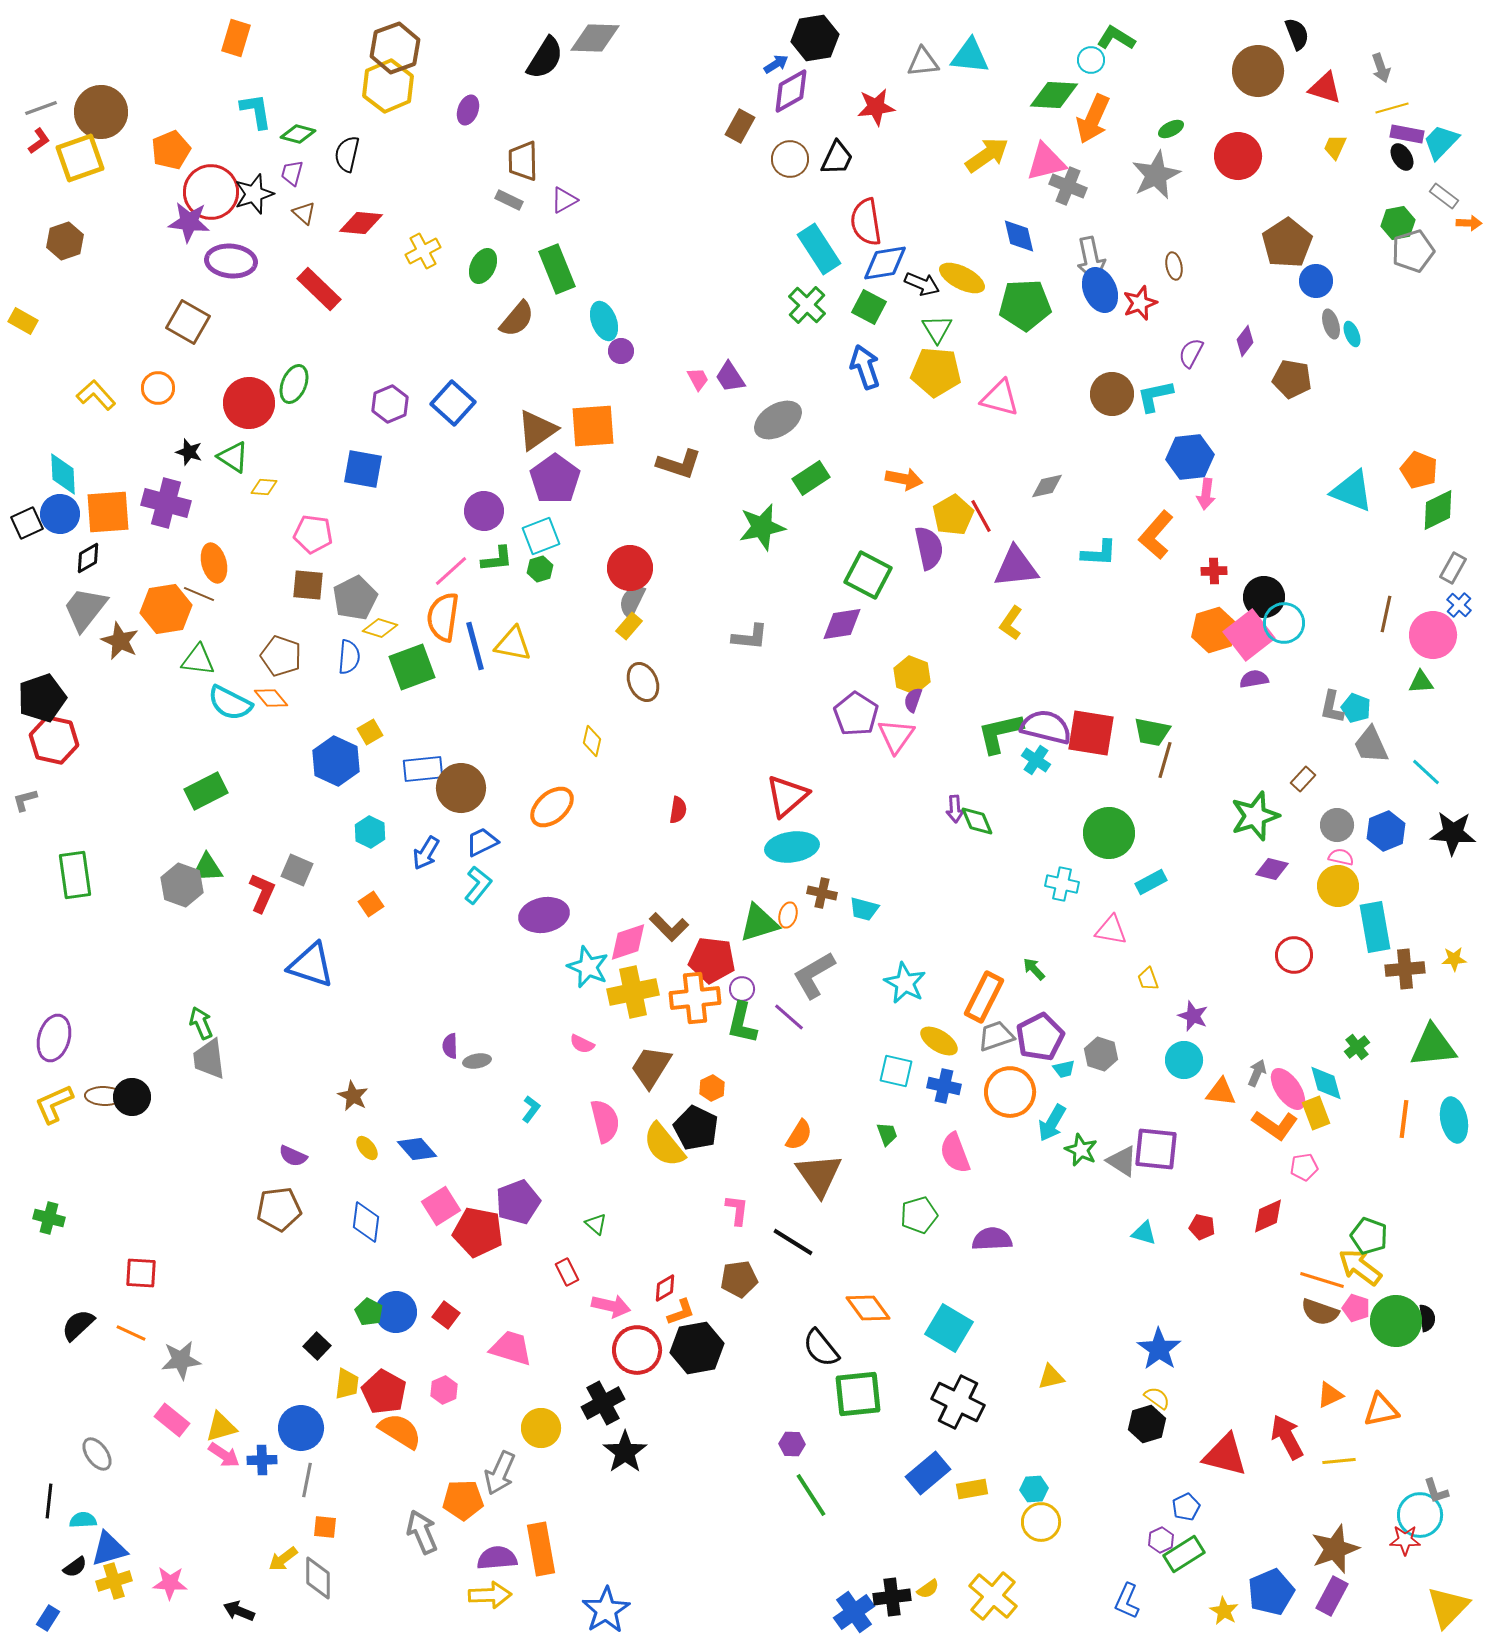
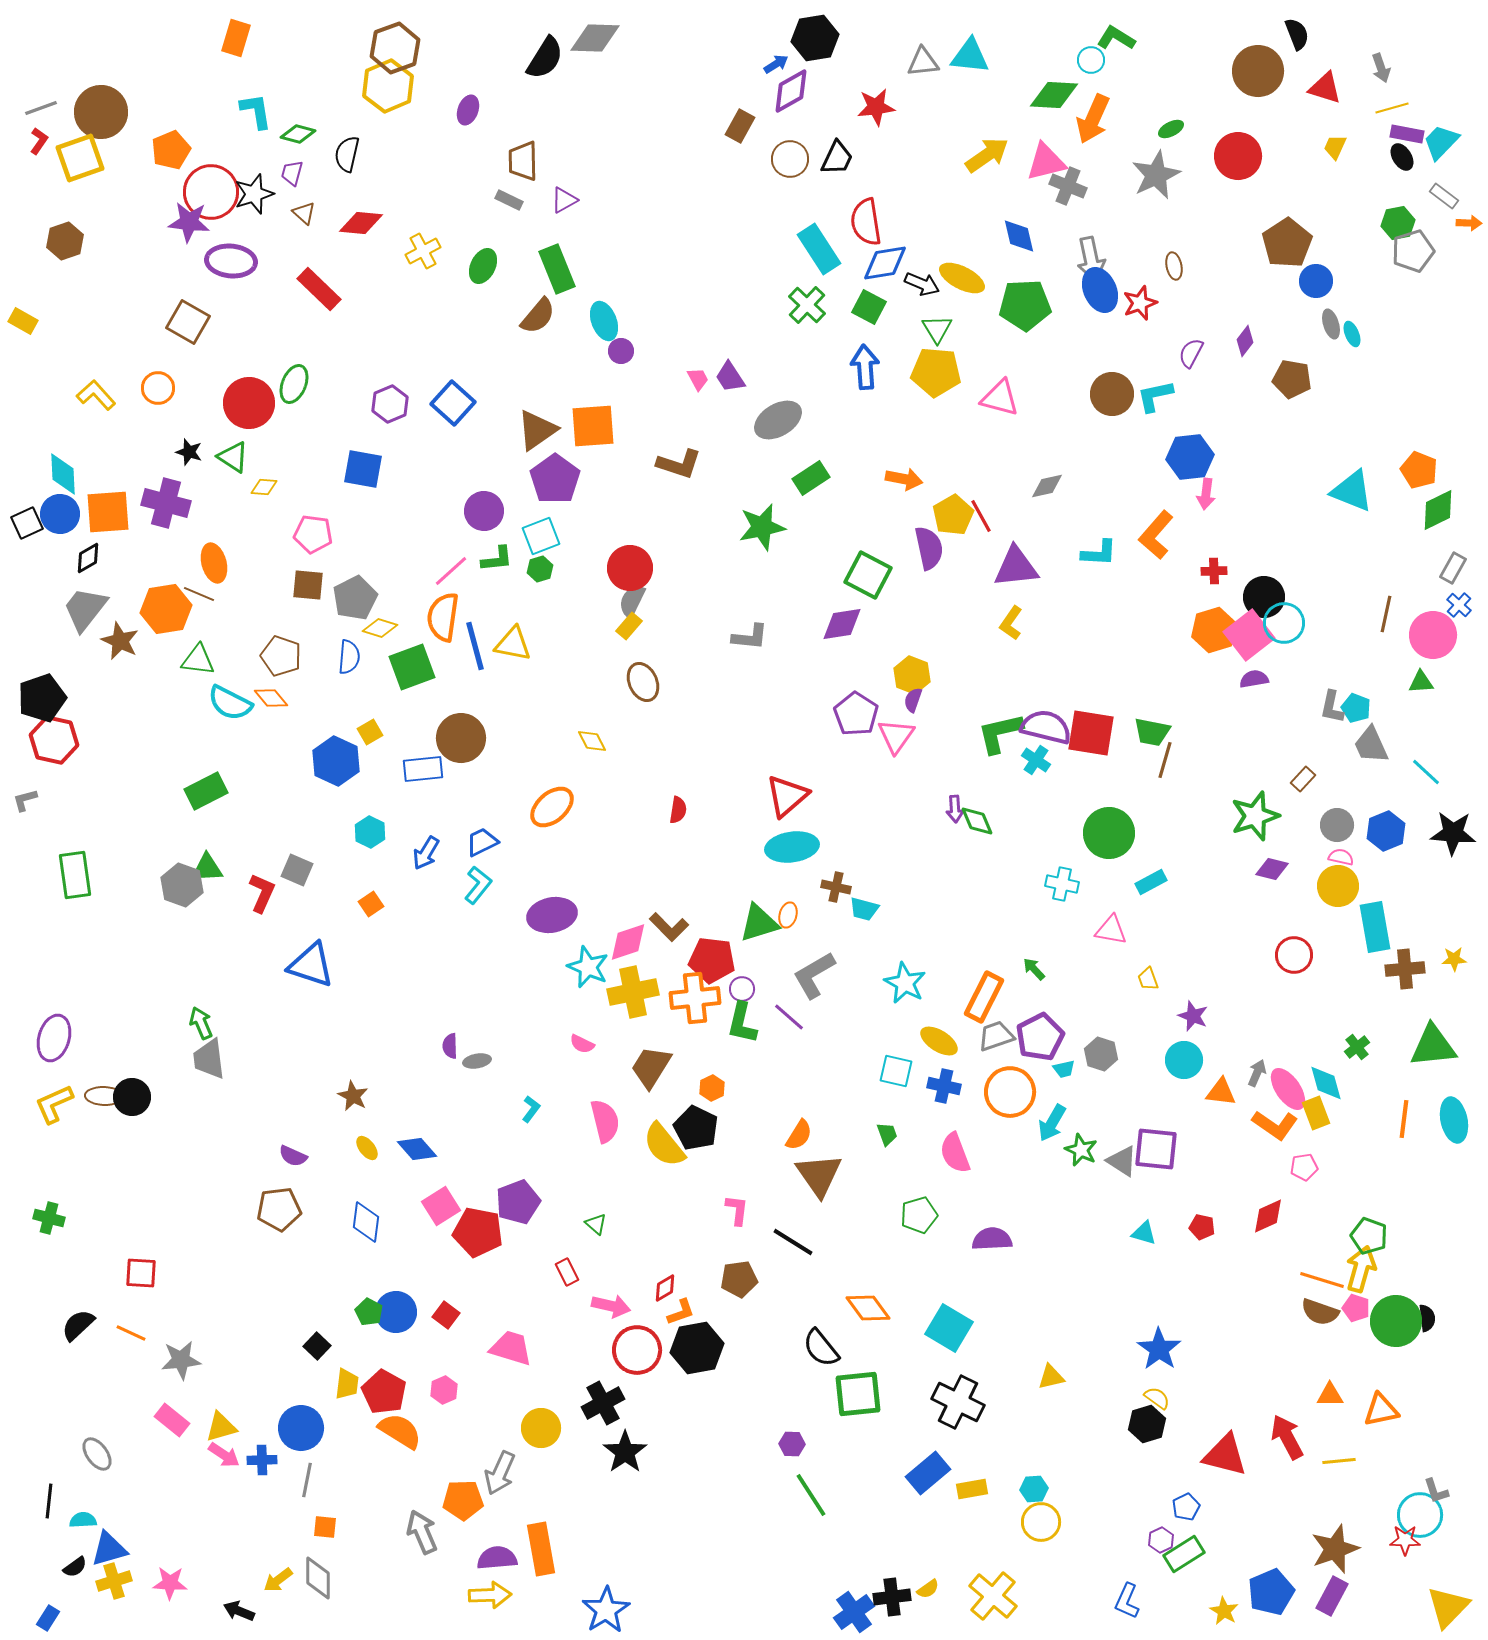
red L-shape at (39, 141): rotated 20 degrees counterclockwise
brown semicircle at (517, 319): moved 21 px right, 3 px up
blue arrow at (865, 367): rotated 15 degrees clockwise
yellow diamond at (592, 741): rotated 40 degrees counterclockwise
brown circle at (461, 788): moved 50 px up
brown cross at (822, 893): moved 14 px right, 6 px up
purple ellipse at (544, 915): moved 8 px right
yellow arrow at (1360, 1267): moved 1 px right, 2 px down; rotated 69 degrees clockwise
orange triangle at (1330, 1395): rotated 24 degrees clockwise
yellow arrow at (283, 1559): moved 5 px left, 21 px down
